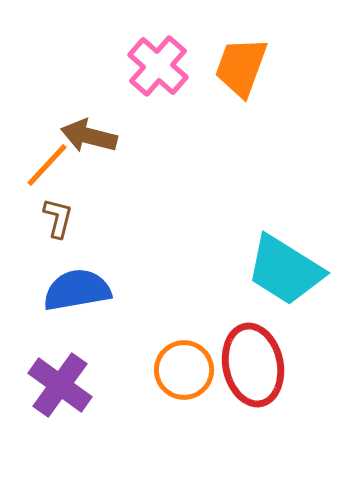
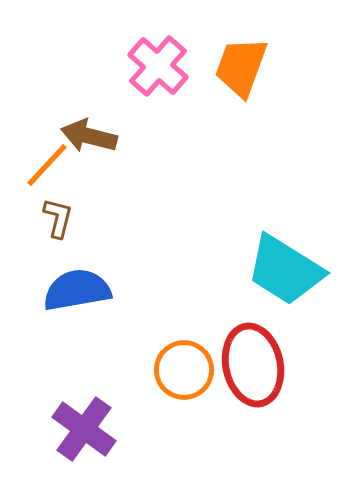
purple cross: moved 24 px right, 44 px down
